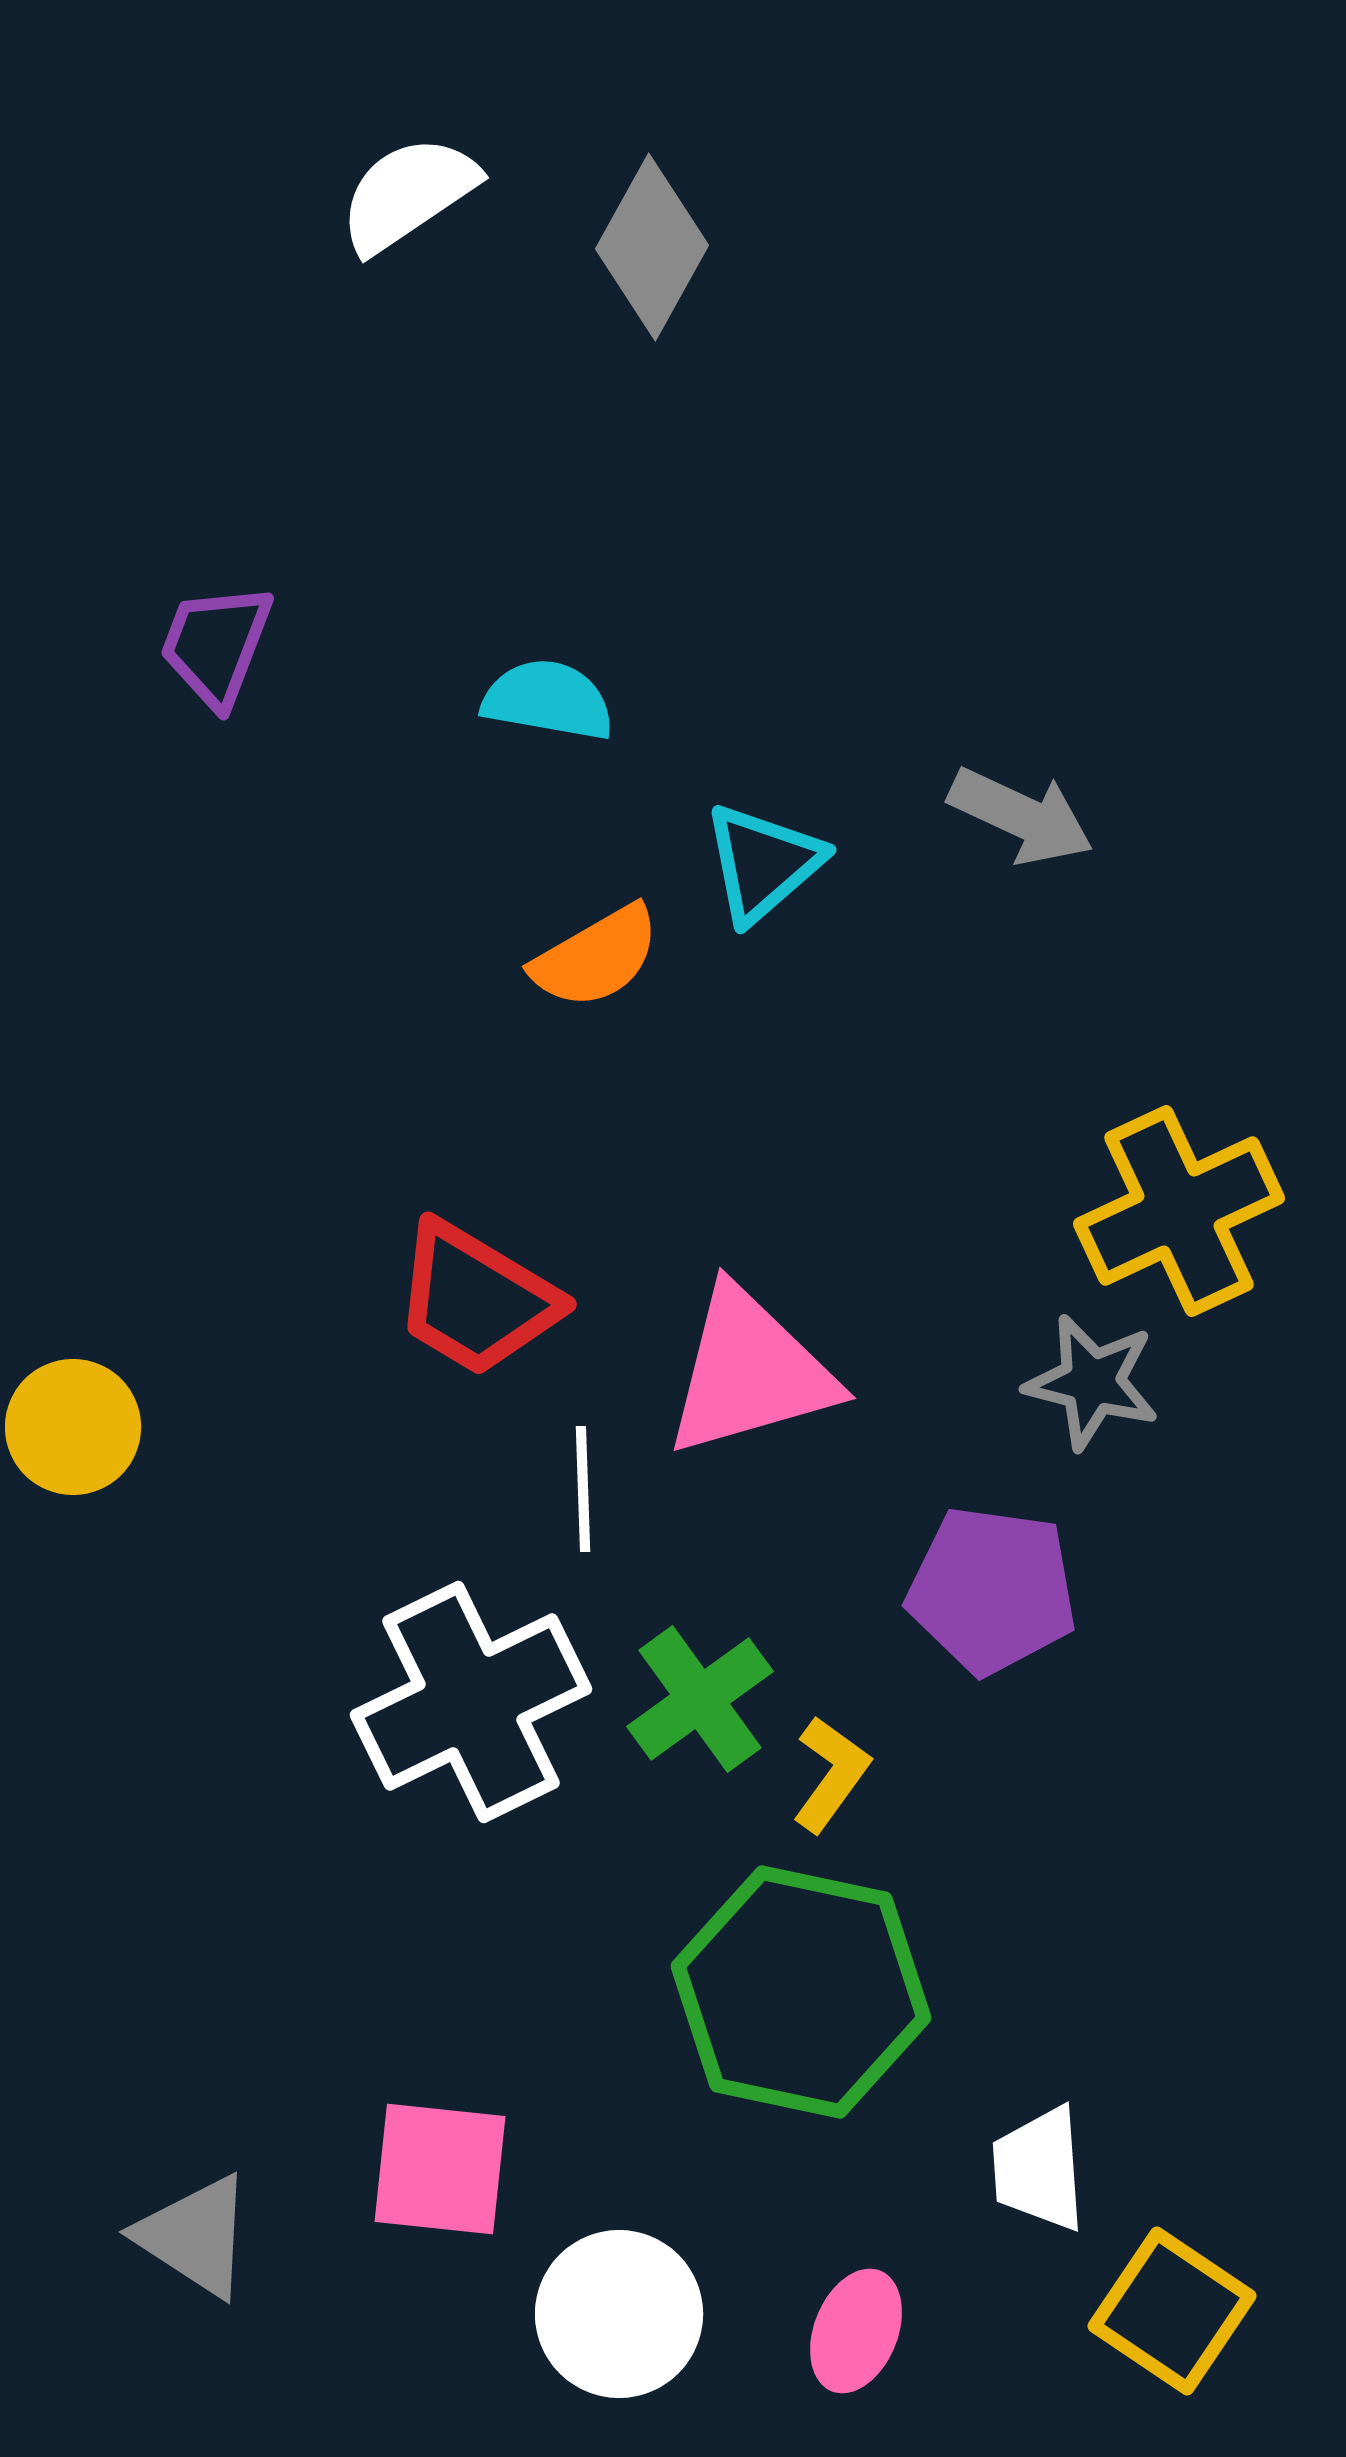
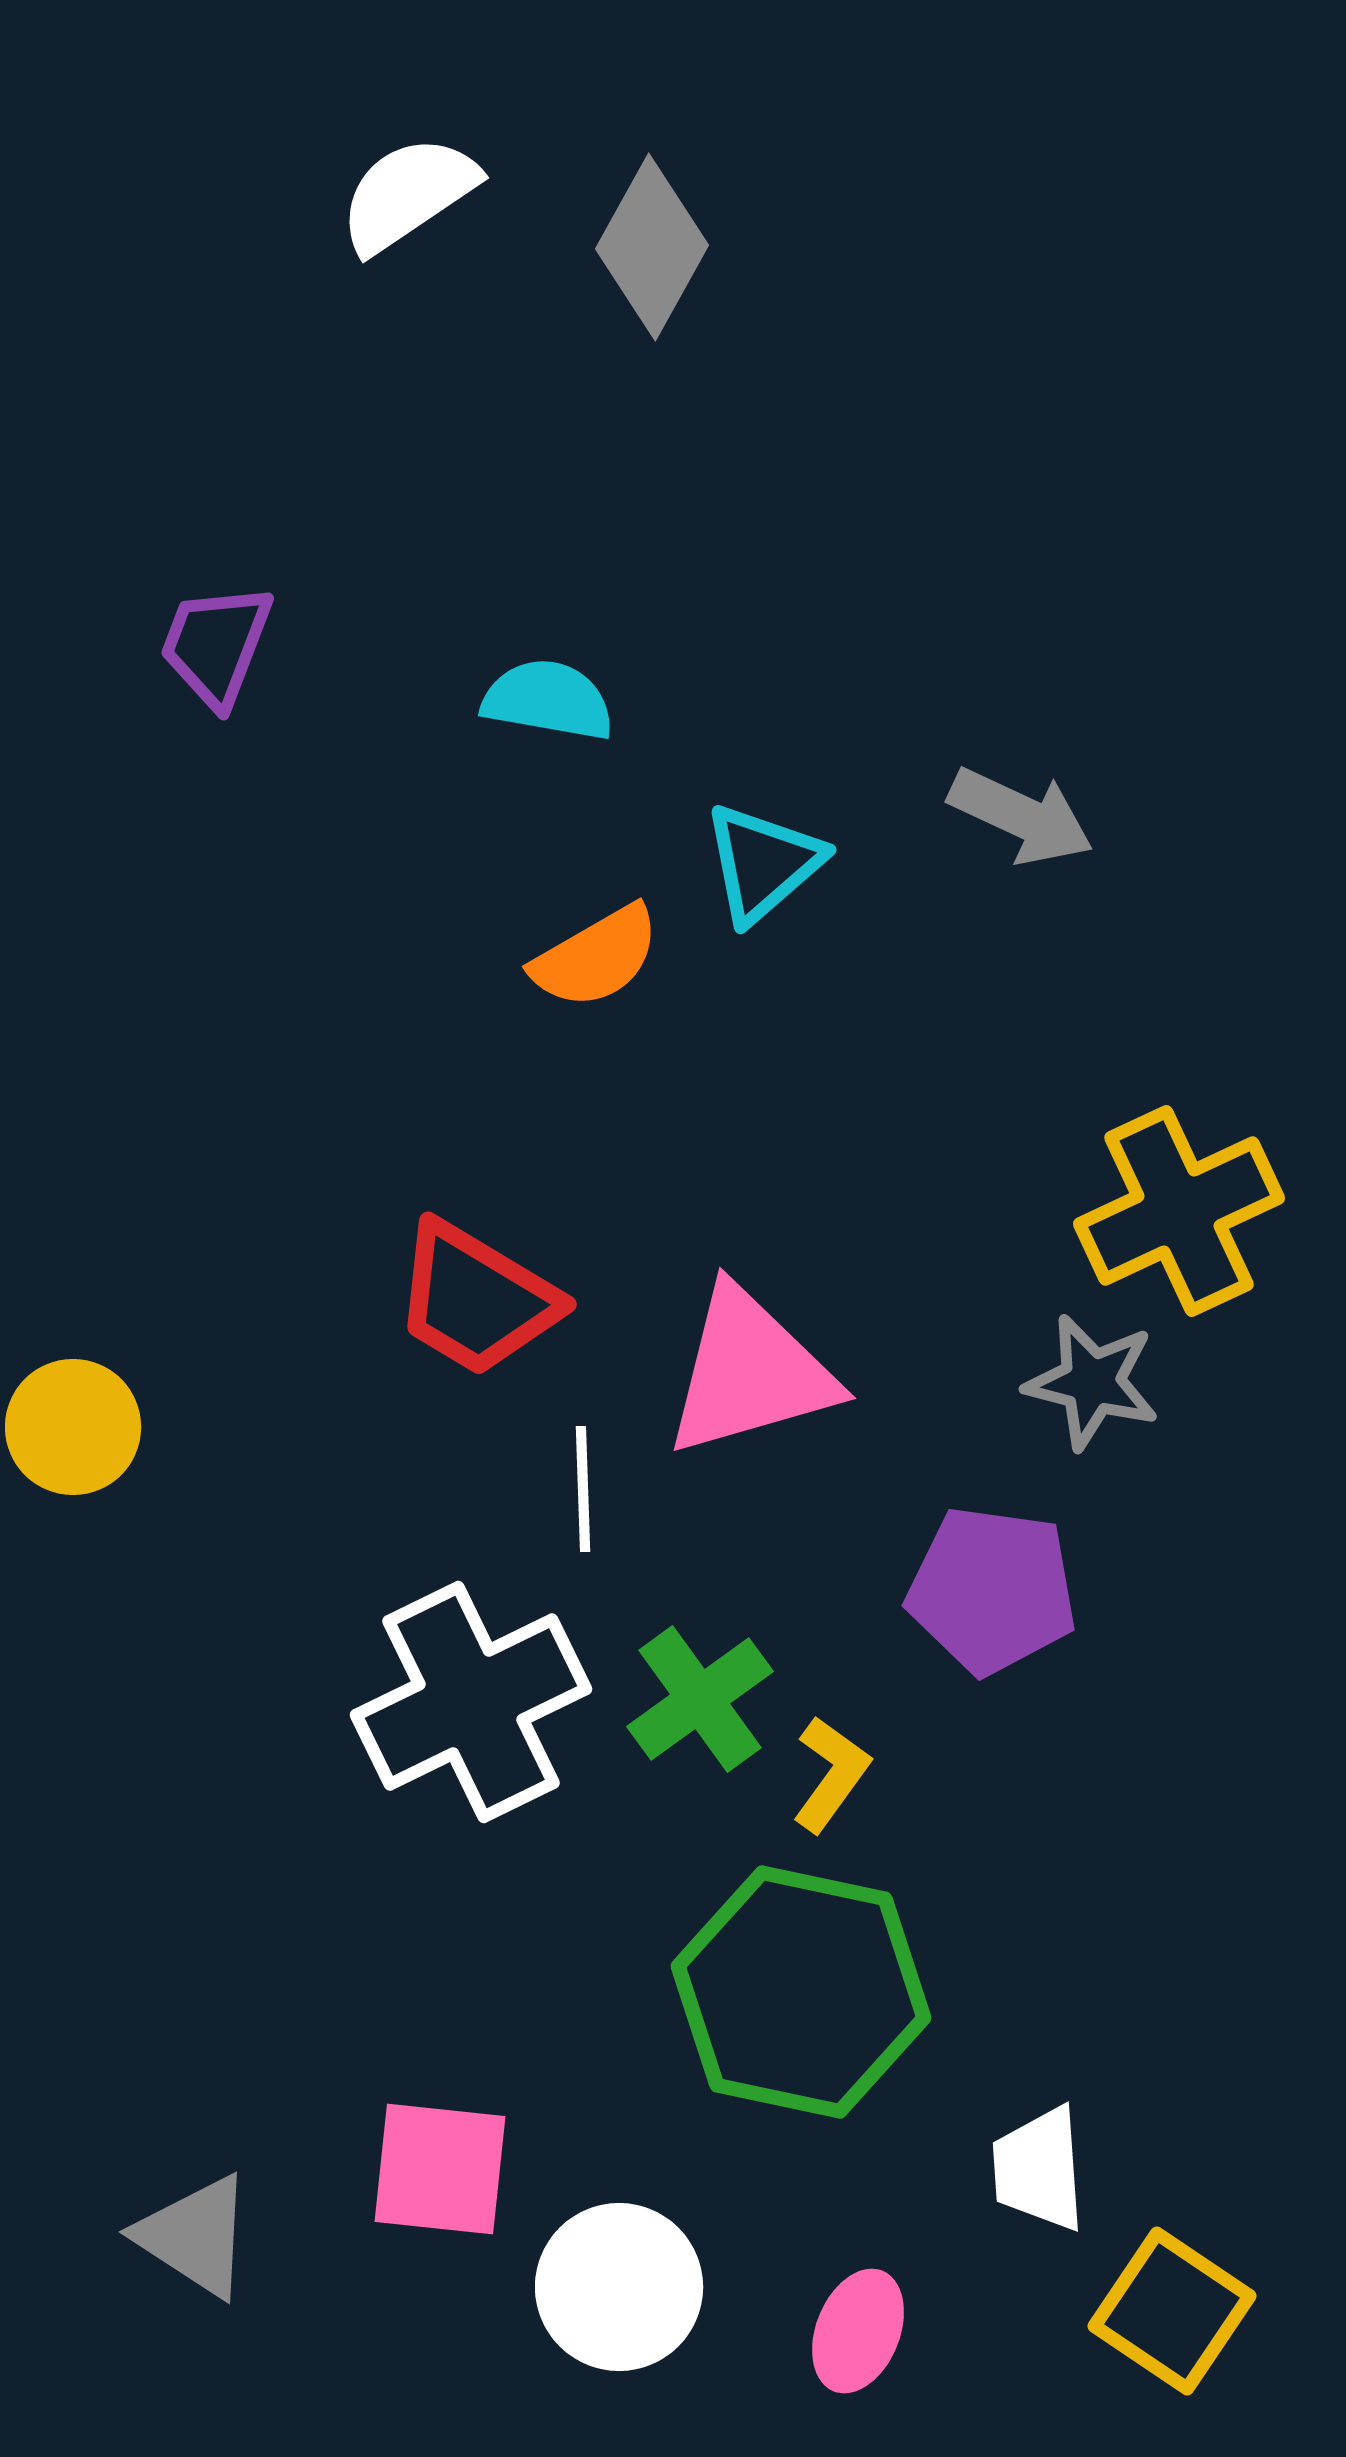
white circle: moved 27 px up
pink ellipse: moved 2 px right
